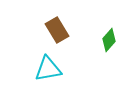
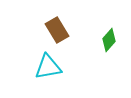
cyan triangle: moved 2 px up
